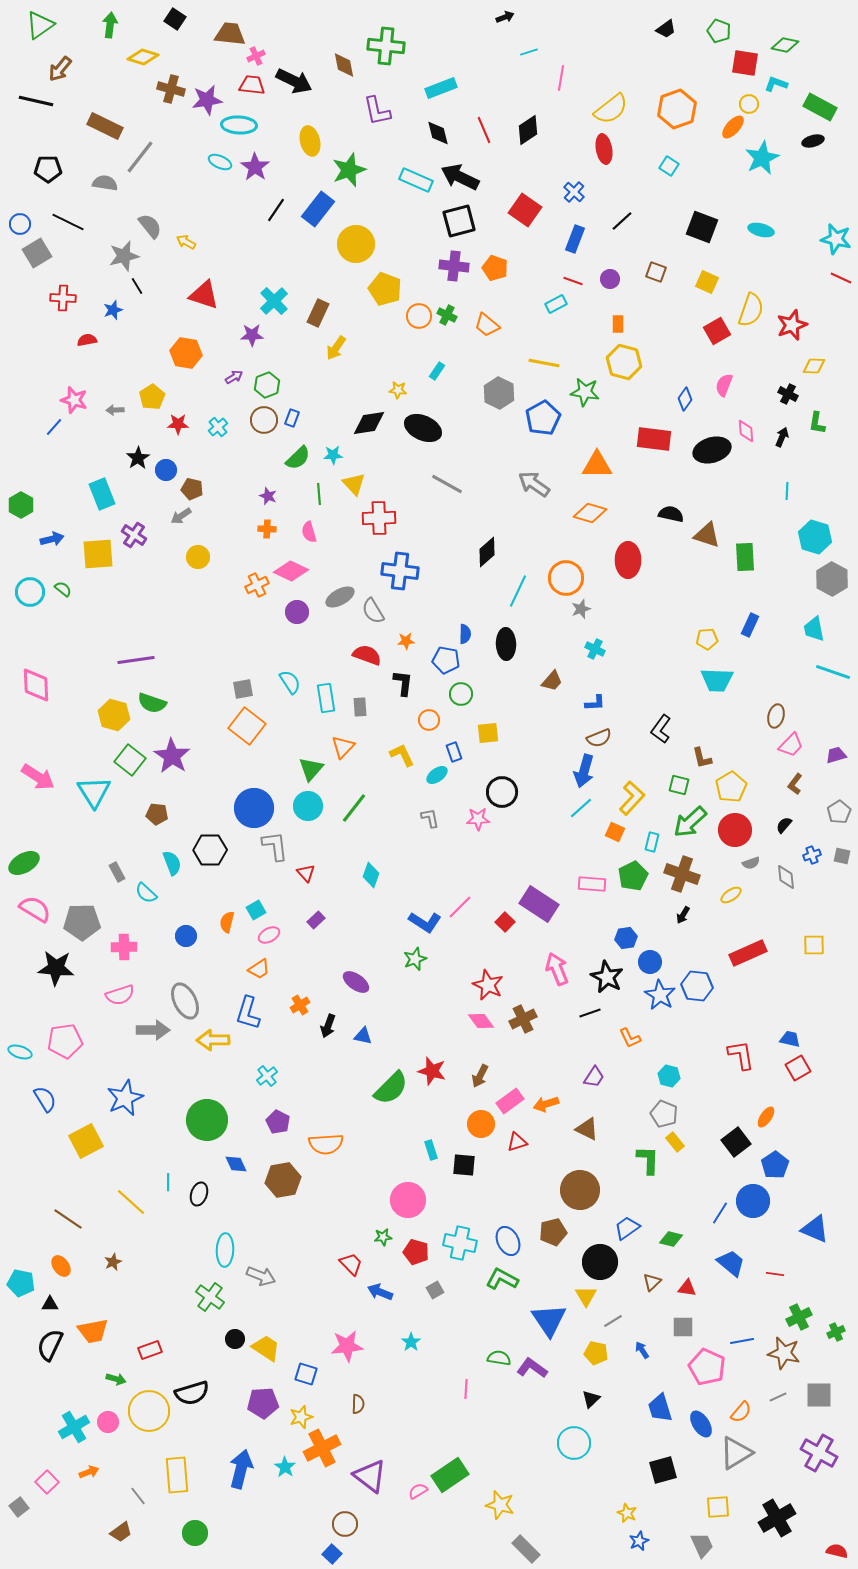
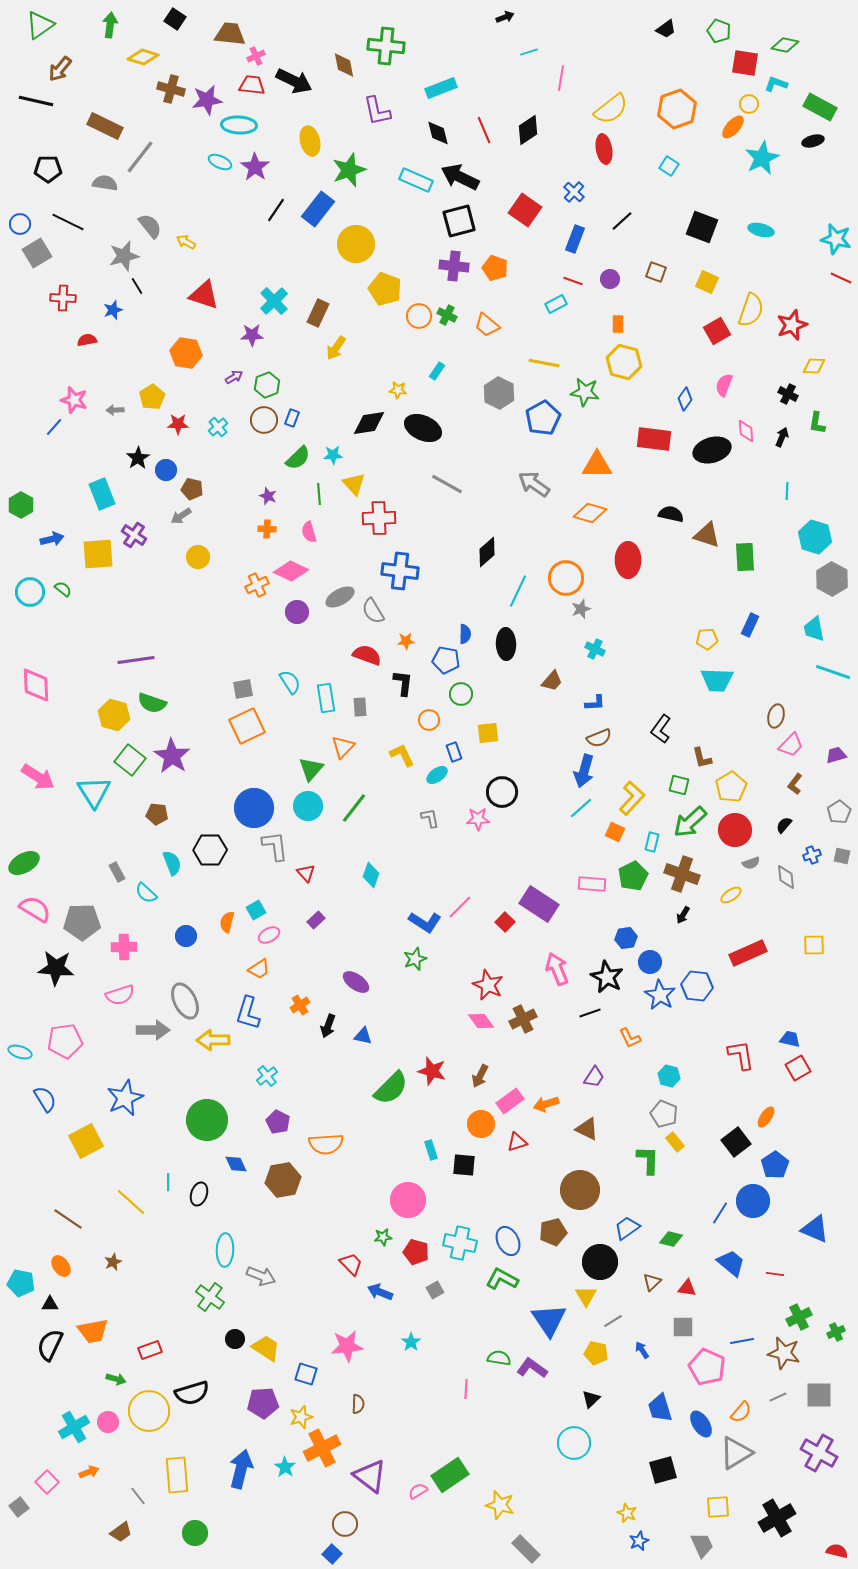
orange square at (247, 726): rotated 27 degrees clockwise
